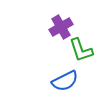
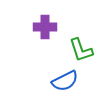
purple cross: moved 16 px left; rotated 30 degrees clockwise
